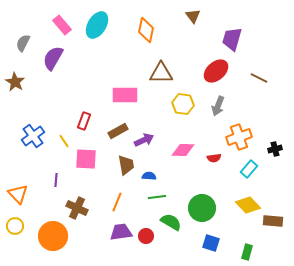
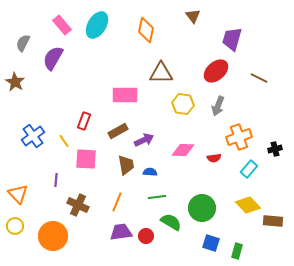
blue semicircle at (149, 176): moved 1 px right, 4 px up
brown cross at (77, 208): moved 1 px right, 3 px up
green rectangle at (247, 252): moved 10 px left, 1 px up
